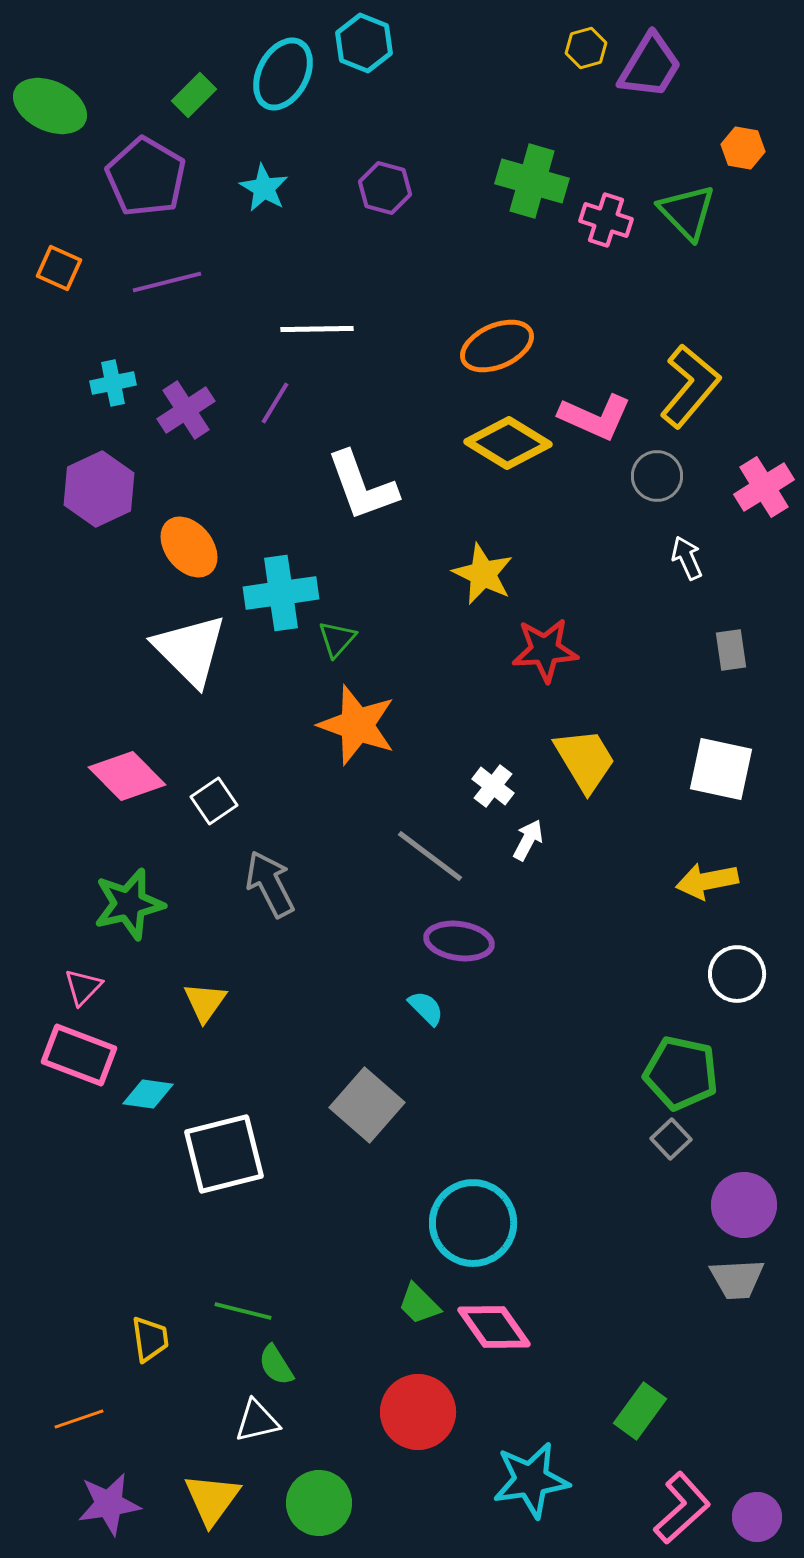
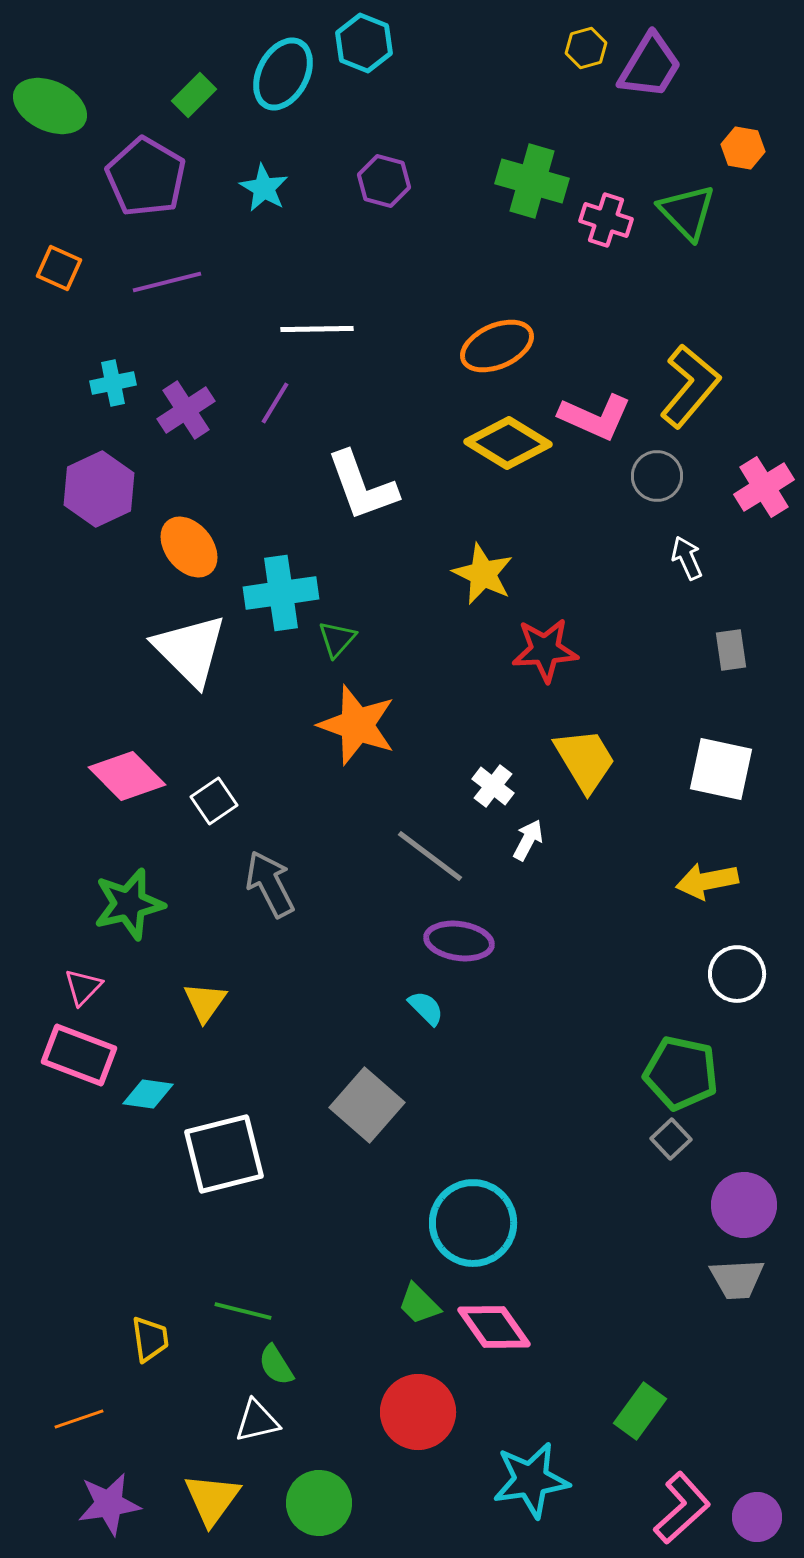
purple hexagon at (385, 188): moved 1 px left, 7 px up
